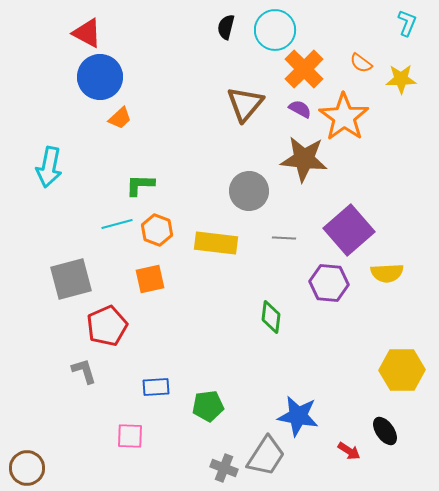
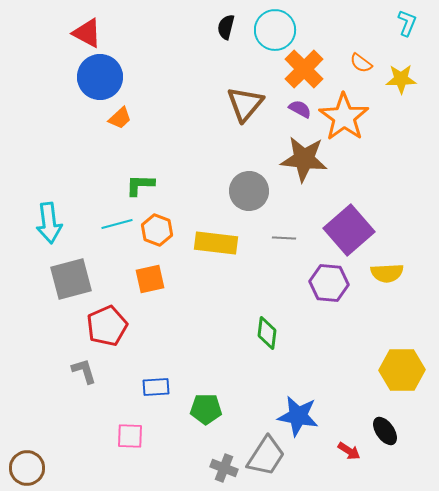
cyan arrow: moved 56 px down; rotated 18 degrees counterclockwise
green diamond: moved 4 px left, 16 px down
green pentagon: moved 2 px left, 3 px down; rotated 8 degrees clockwise
